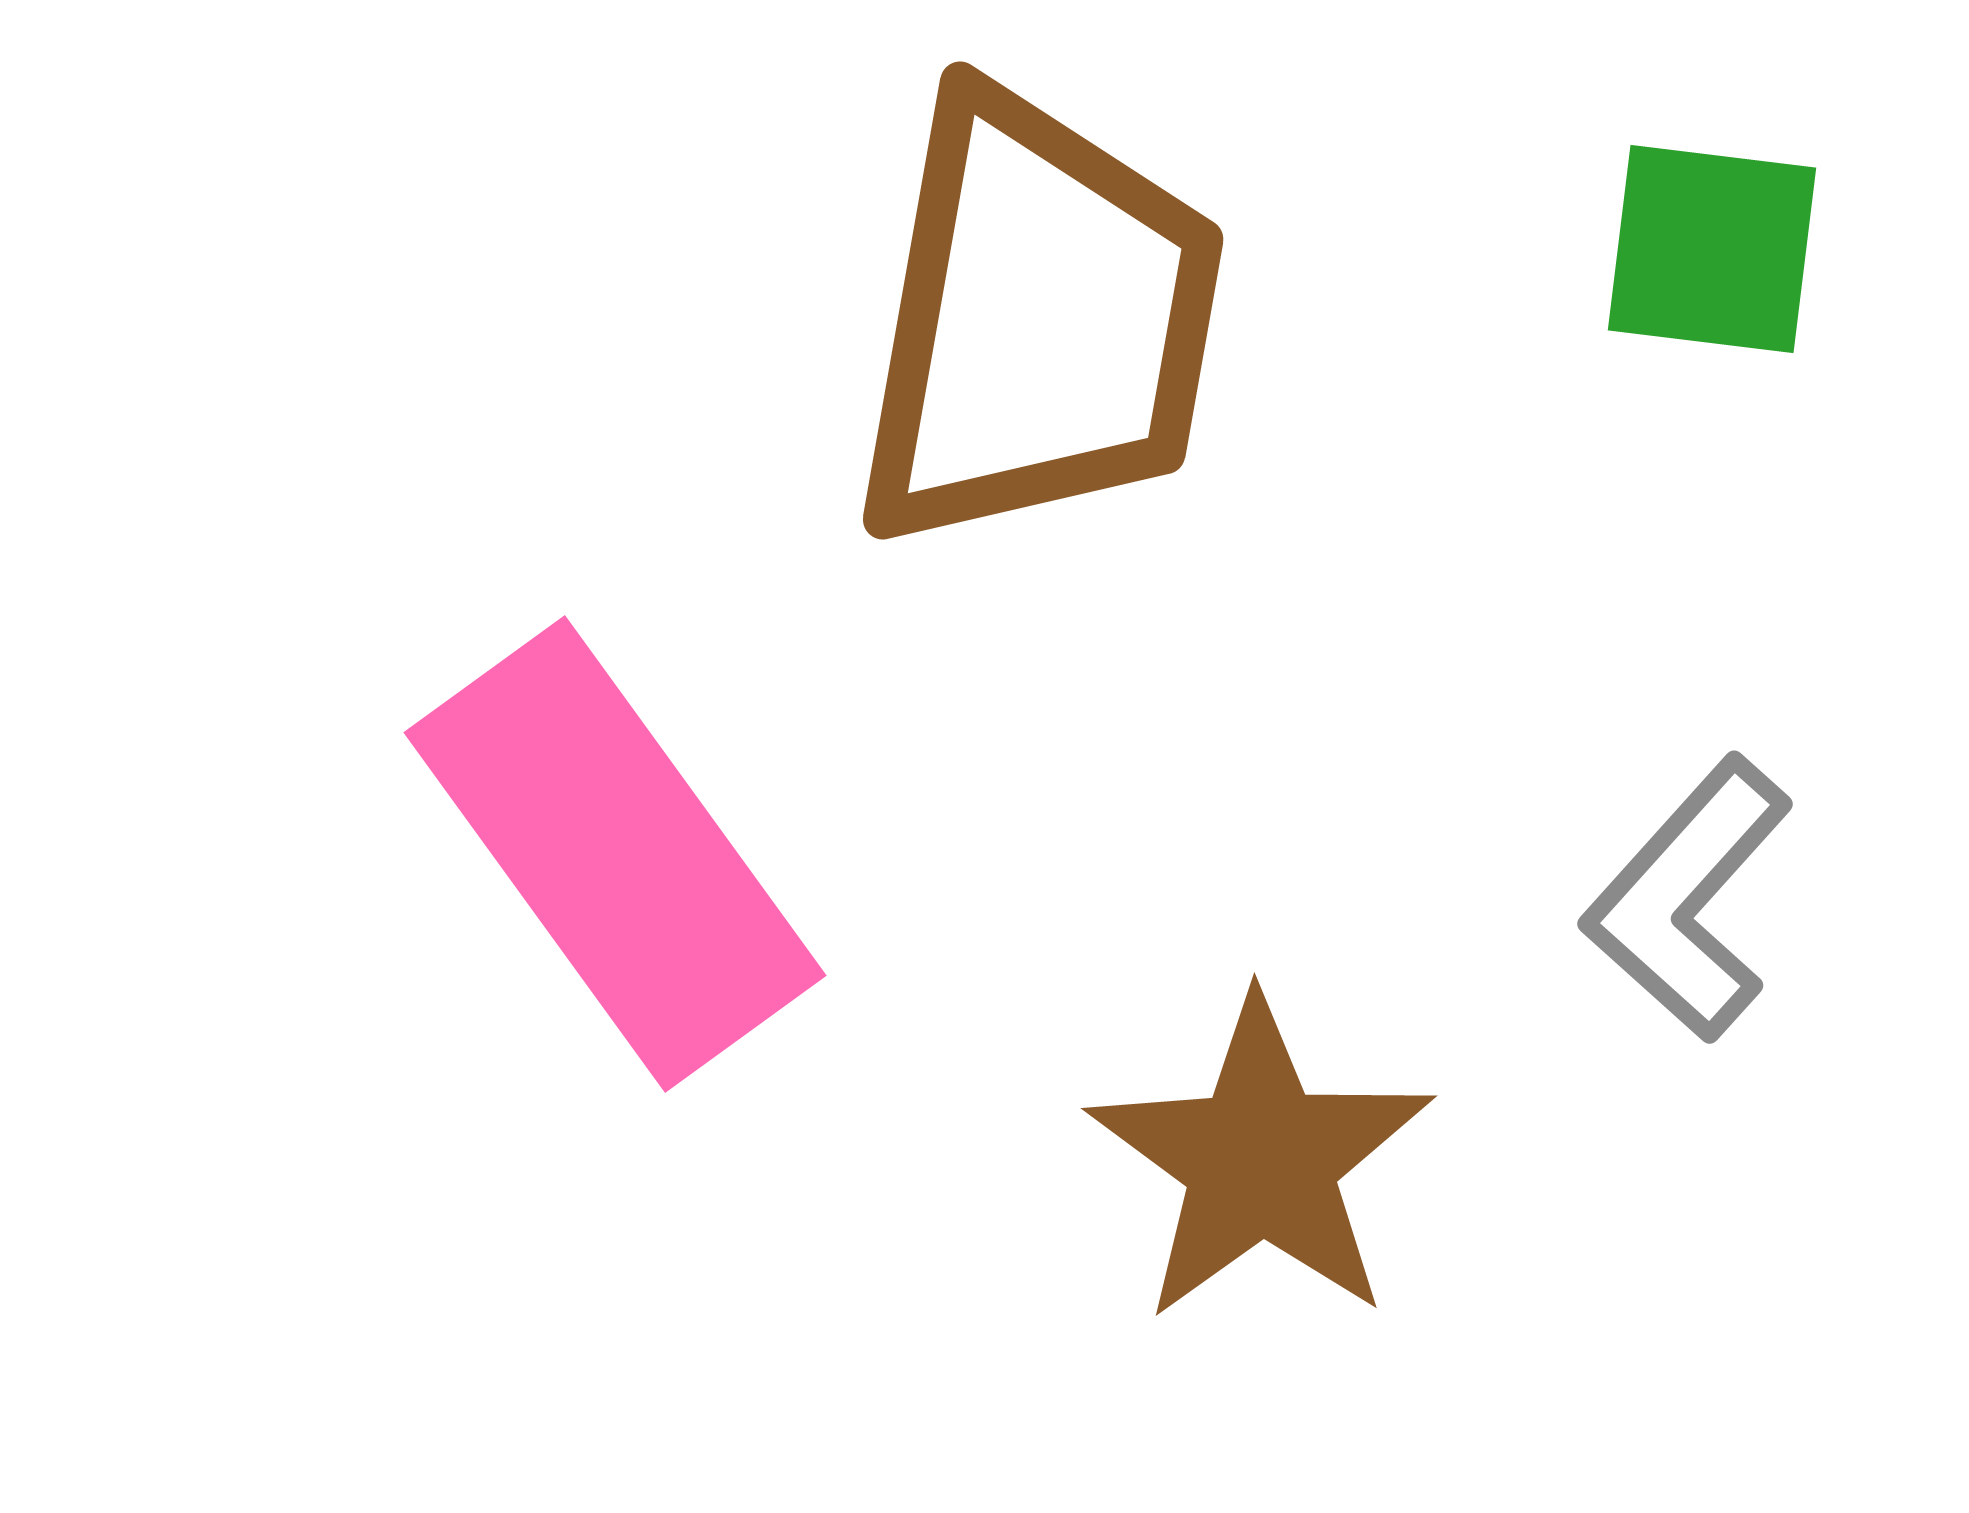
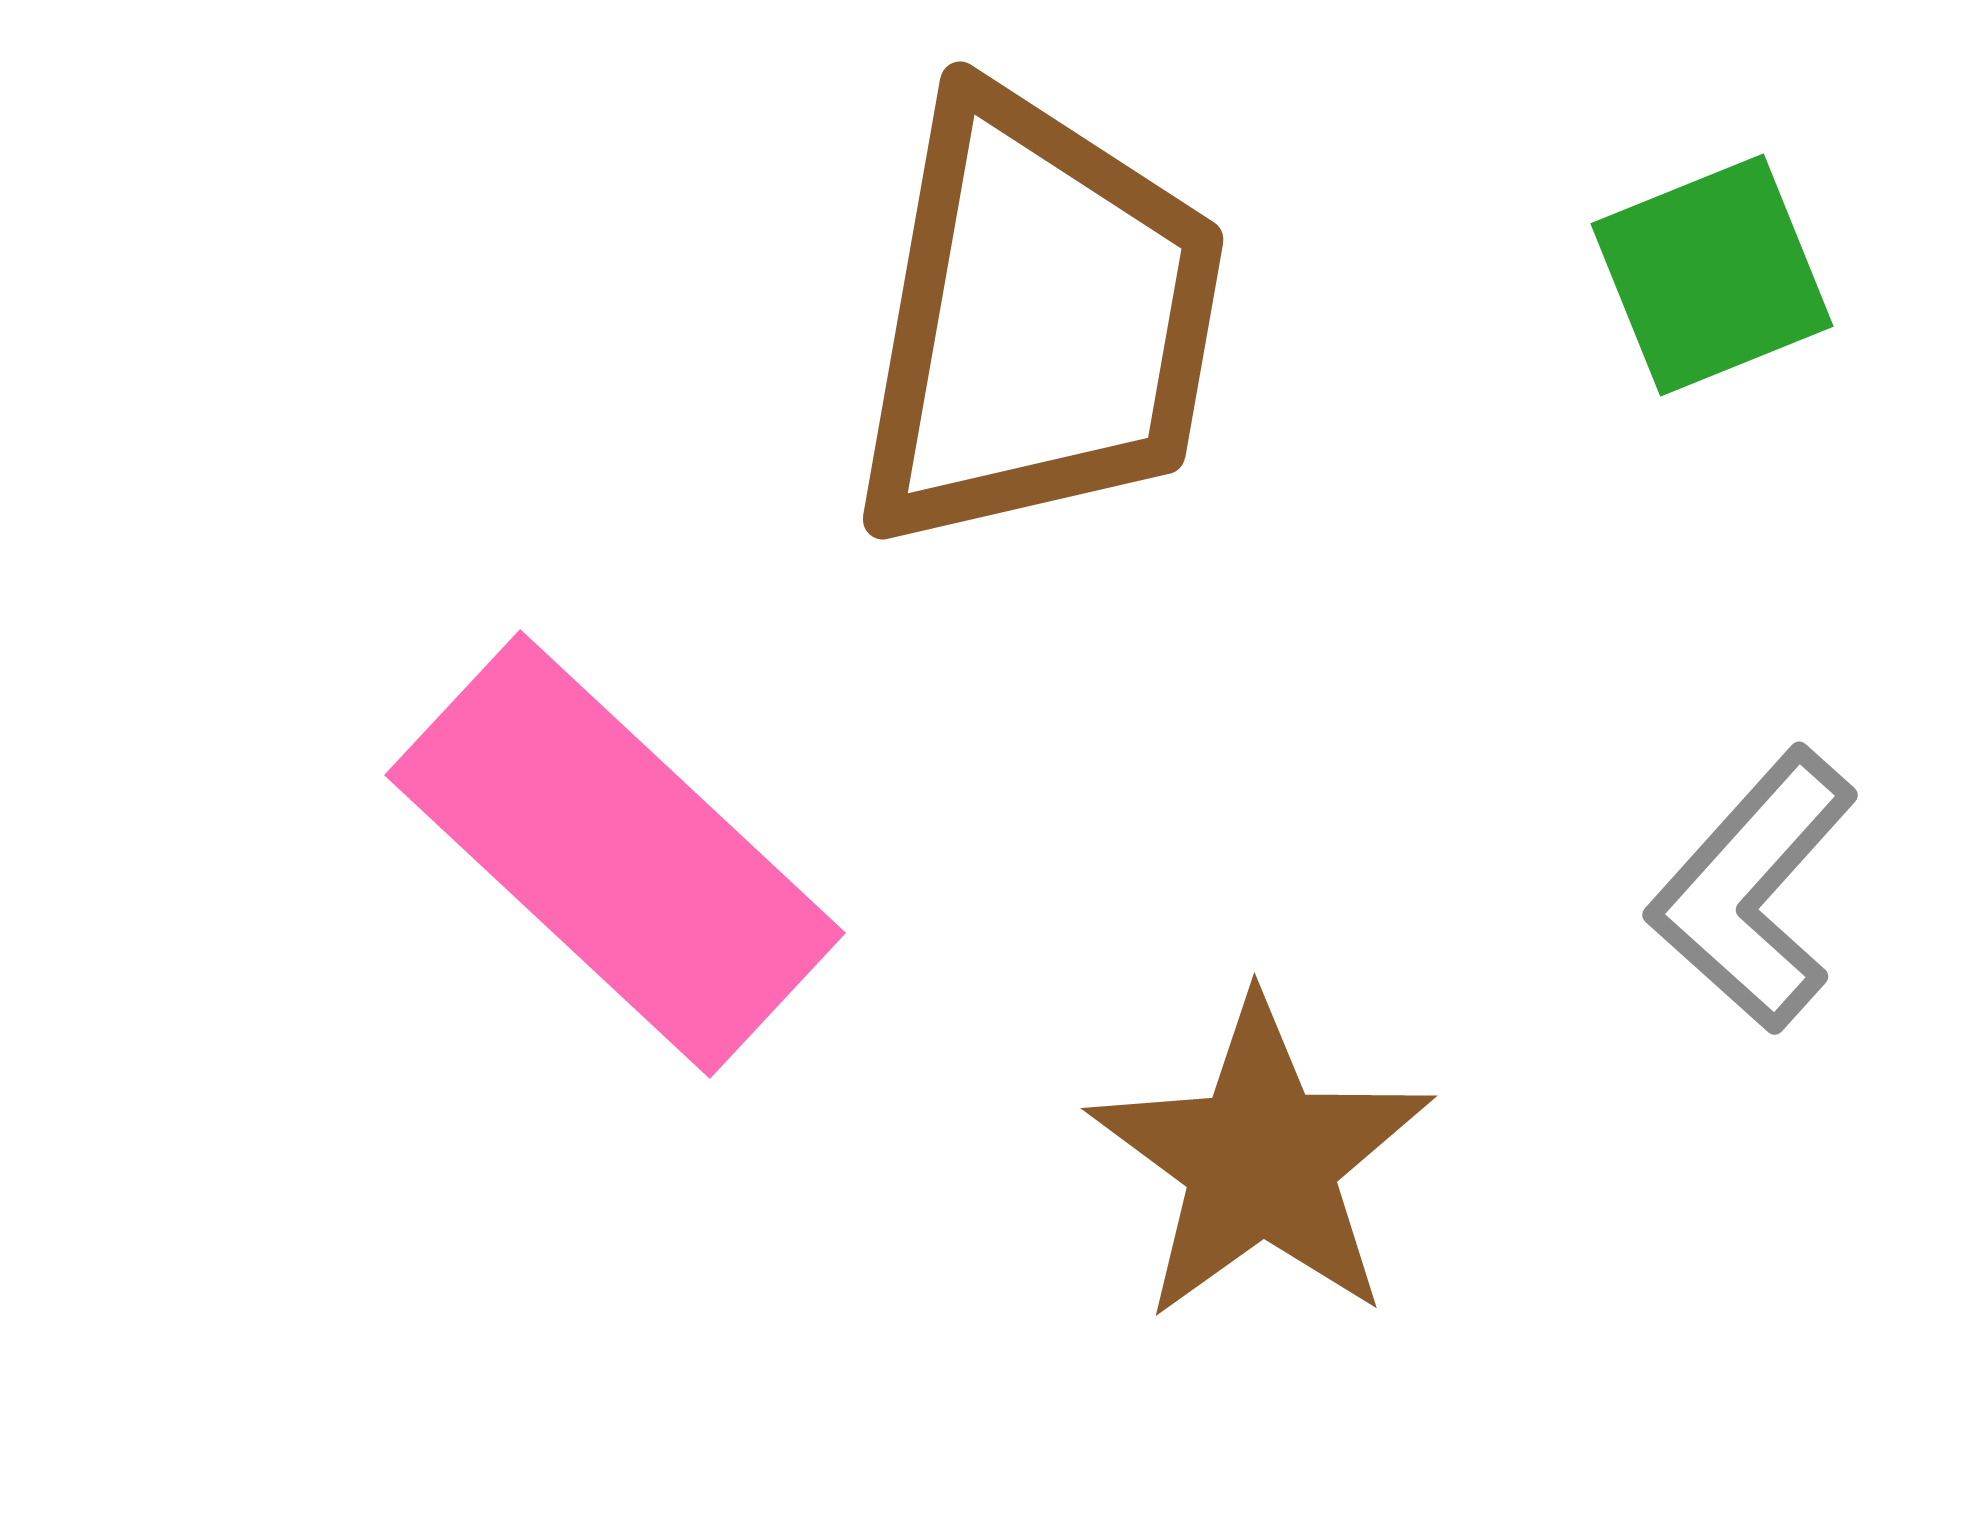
green square: moved 26 px down; rotated 29 degrees counterclockwise
pink rectangle: rotated 11 degrees counterclockwise
gray L-shape: moved 65 px right, 9 px up
